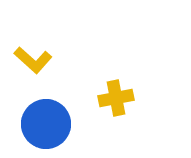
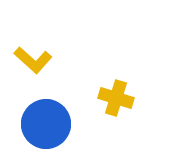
yellow cross: rotated 28 degrees clockwise
